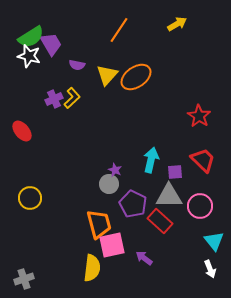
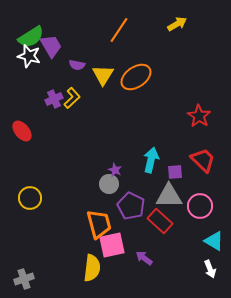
purple trapezoid: moved 2 px down
yellow triangle: moved 4 px left; rotated 10 degrees counterclockwise
purple pentagon: moved 2 px left, 2 px down
cyan triangle: rotated 20 degrees counterclockwise
